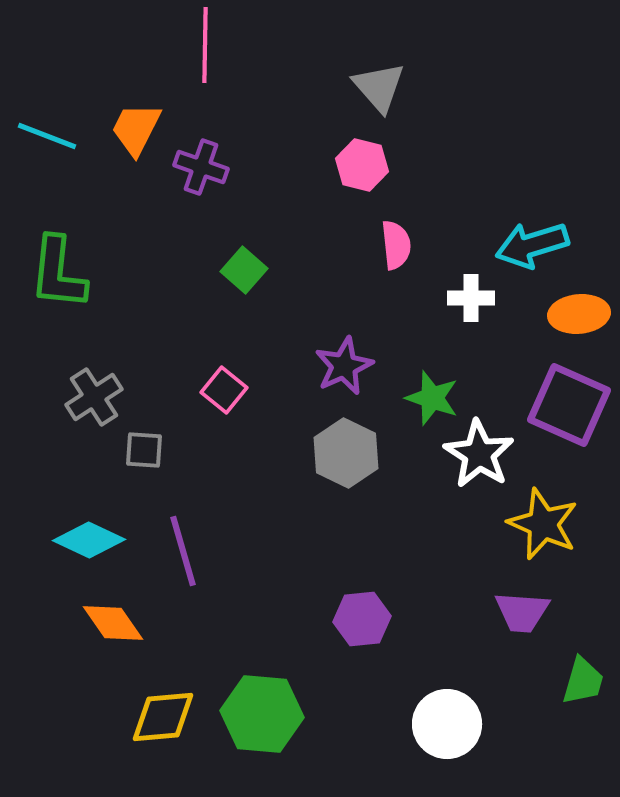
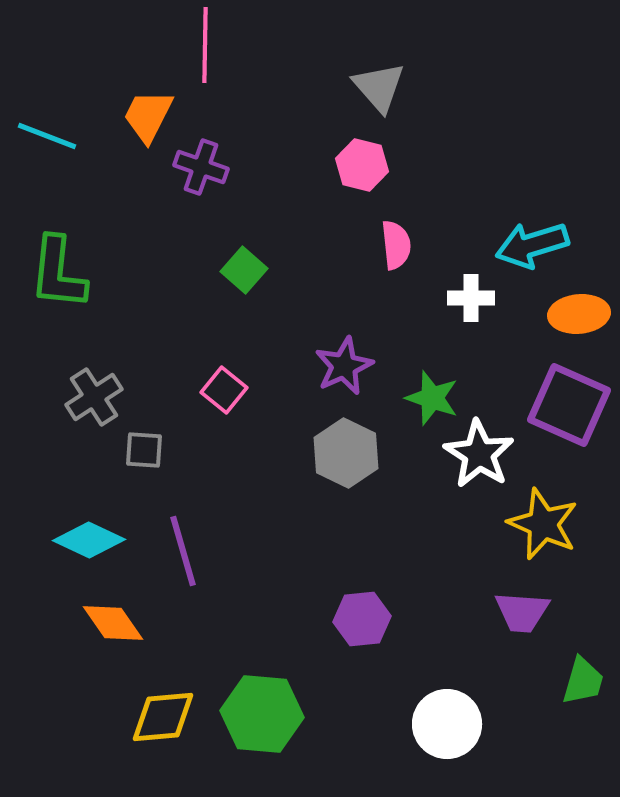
orange trapezoid: moved 12 px right, 13 px up
